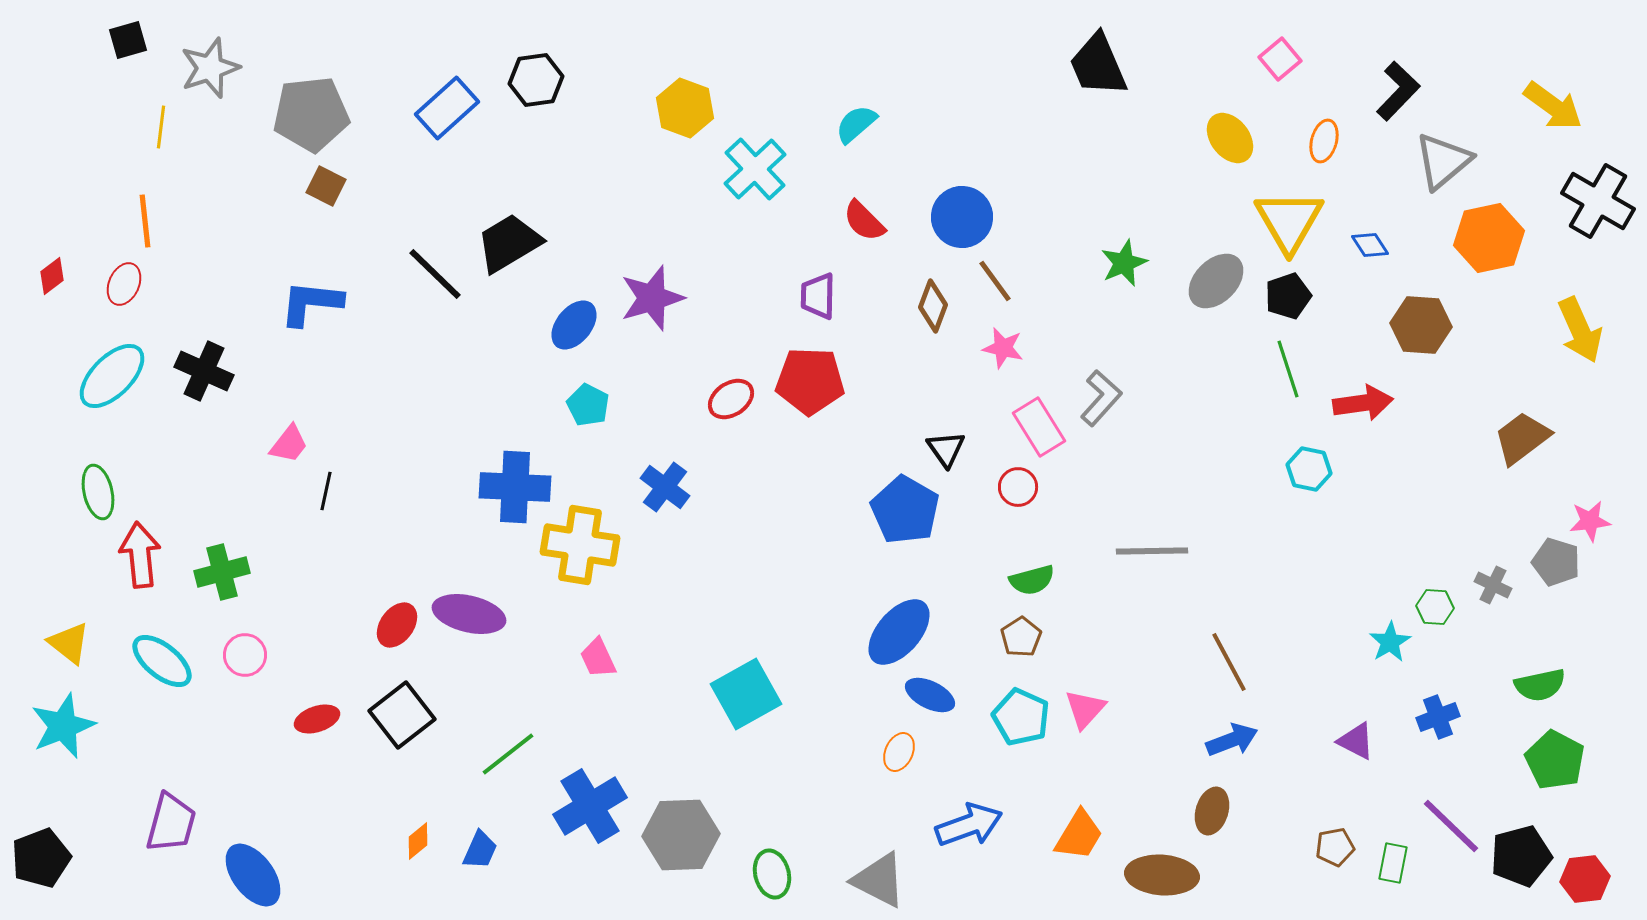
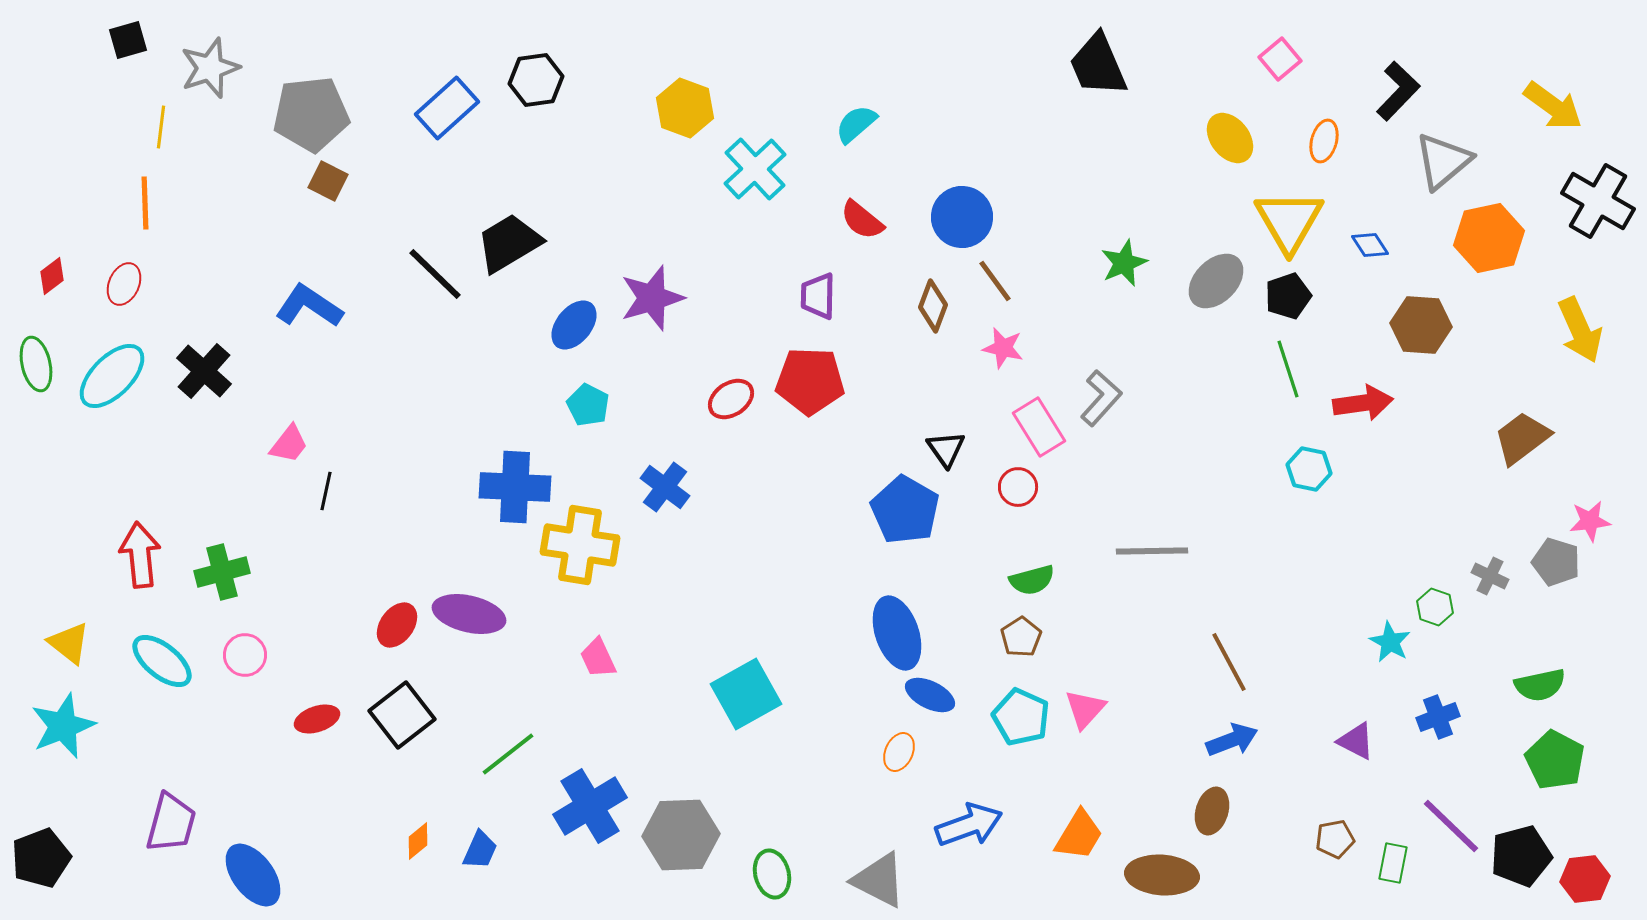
brown square at (326, 186): moved 2 px right, 5 px up
orange line at (145, 221): moved 18 px up; rotated 4 degrees clockwise
red semicircle at (864, 221): moved 2 px left, 1 px up; rotated 6 degrees counterclockwise
blue L-shape at (311, 303): moved 2 px left, 3 px down; rotated 28 degrees clockwise
black cross at (204, 371): rotated 18 degrees clockwise
green ellipse at (98, 492): moved 62 px left, 128 px up
gray cross at (1493, 585): moved 3 px left, 9 px up
green hexagon at (1435, 607): rotated 15 degrees clockwise
blue ellipse at (899, 632): moved 2 px left, 1 px down; rotated 60 degrees counterclockwise
cyan star at (1390, 642): rotated 12 degrees counterclockwise
brown pentagon at (1335, 847): moved 8 px up
